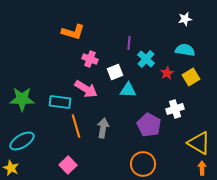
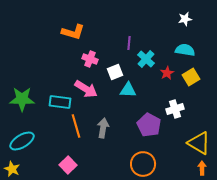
yellow star: moved 1 px right, 1 px down
